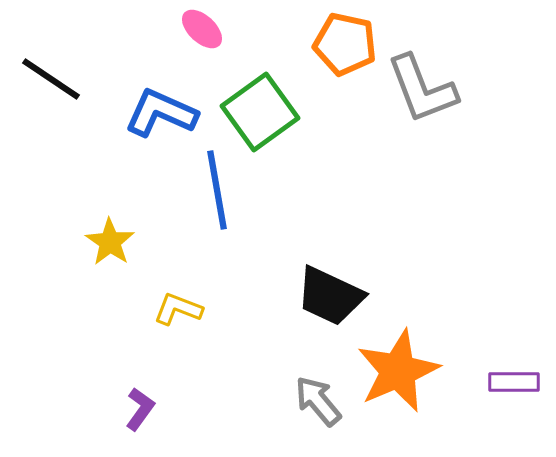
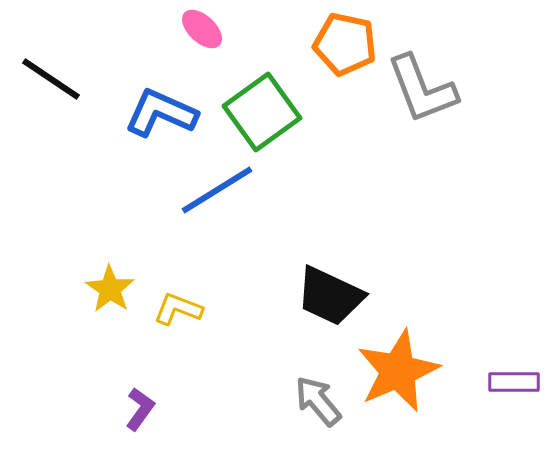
green square: moved 2 px right
blue line: rotated 68 degrees clockwise
yellow star: moved 47 px down
